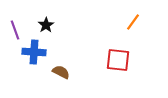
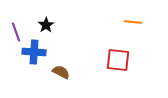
orange line: rotated 60 degrees clockwise
purple line: moved 1 px right, 2 px down
